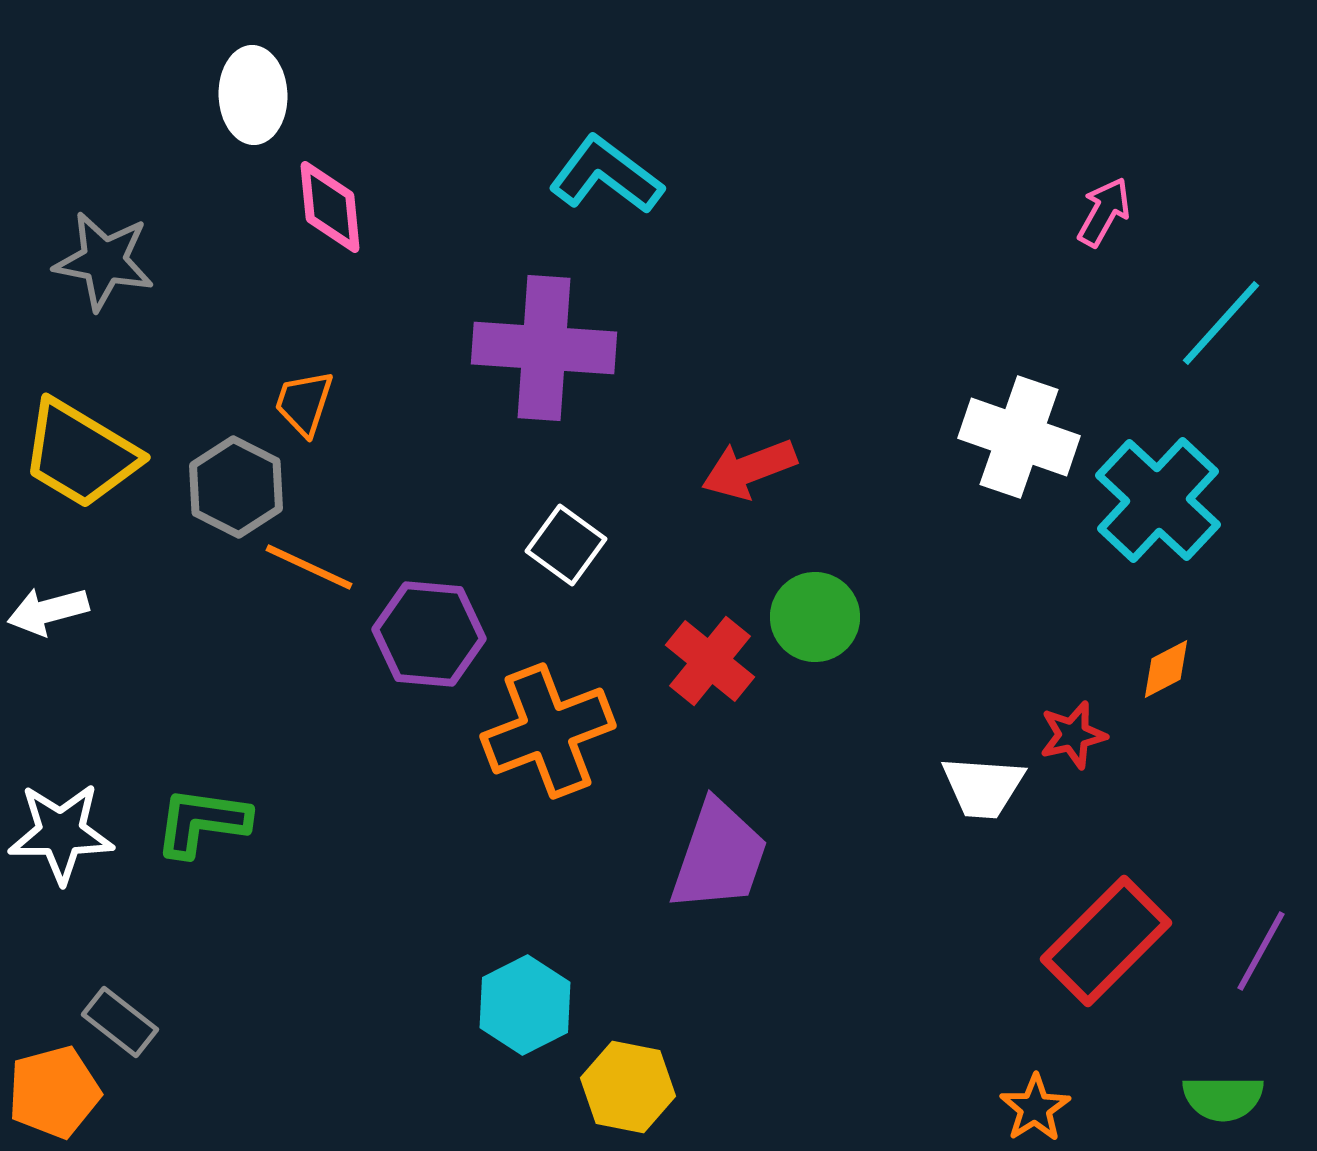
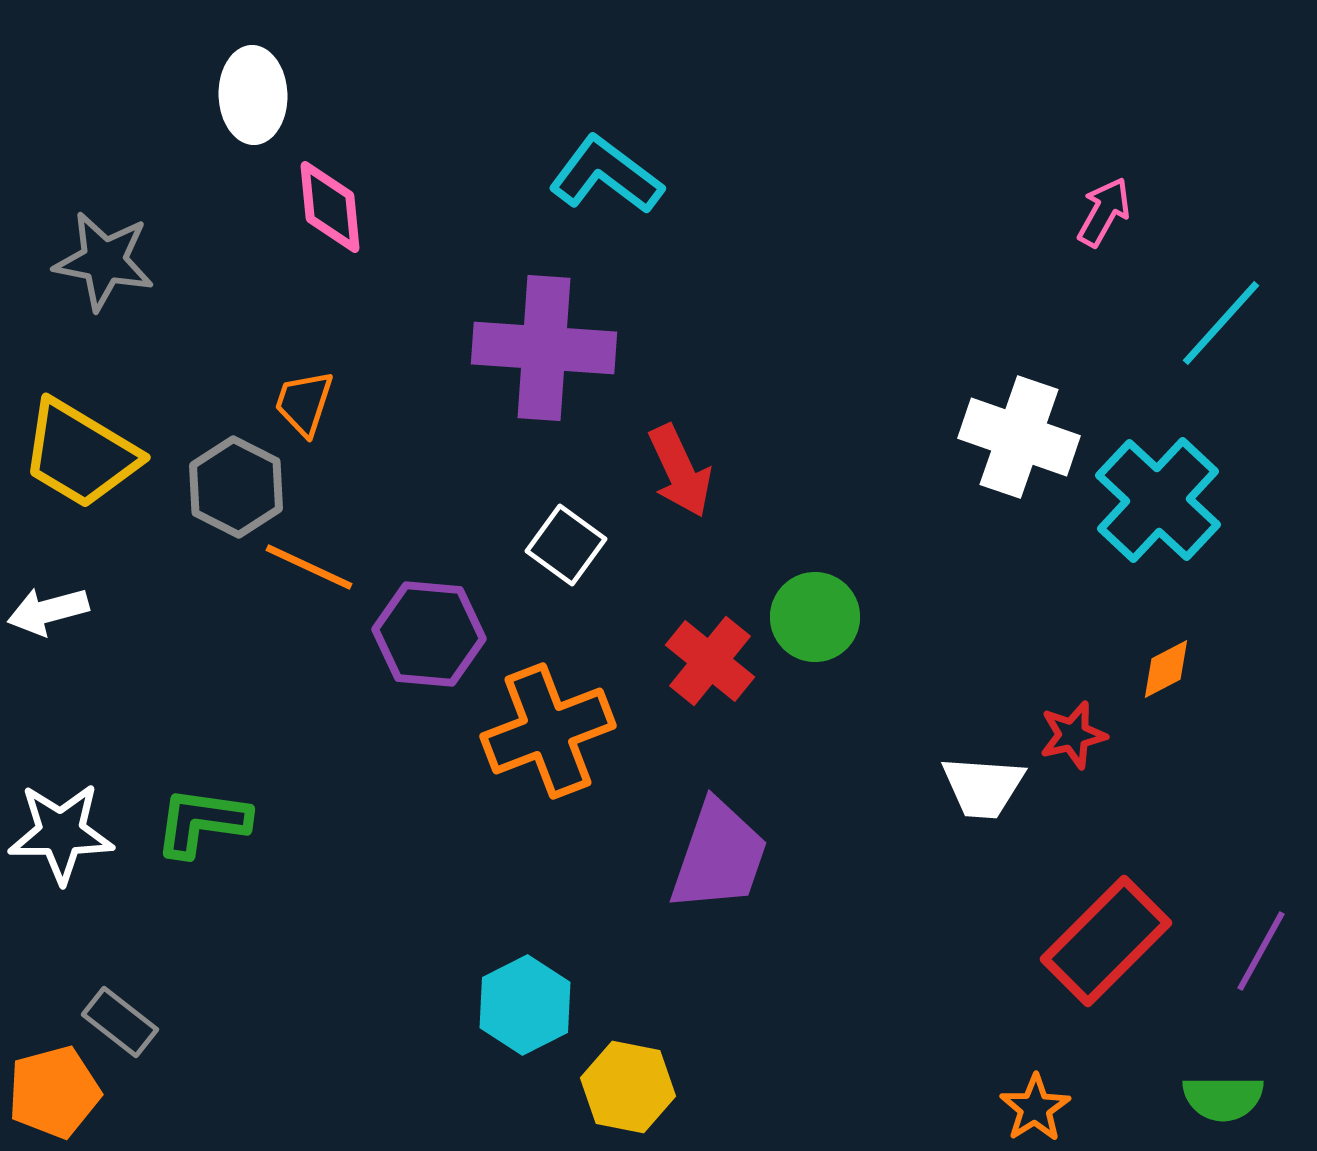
red arrow: moved 69 px left, 2 px down; rotated 94 degrees counterclockwise
